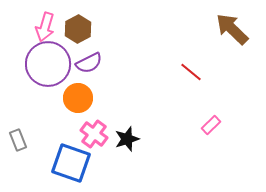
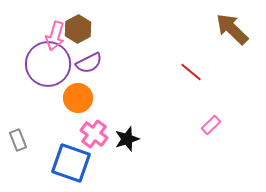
pink arrow: moved 10 px right, 9 px down
